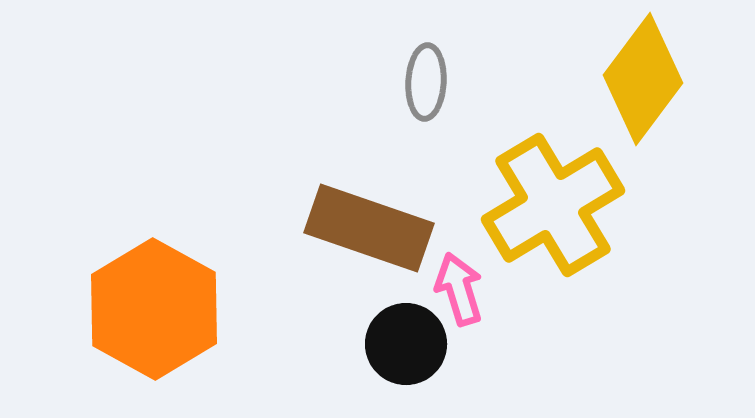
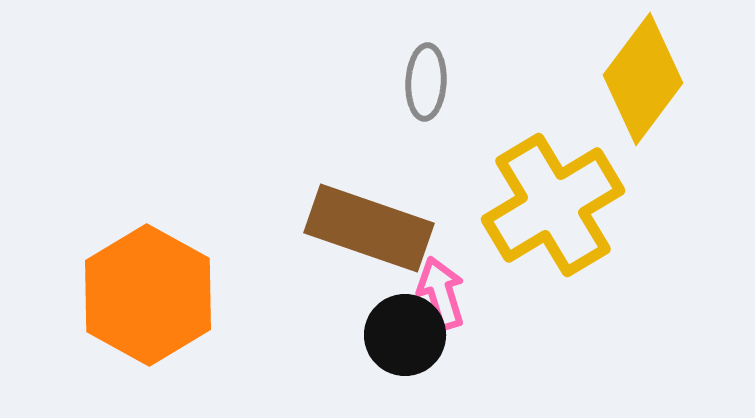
pink arrow: moved 18 px left, 4 px down
orange hexagon: moved 6 px left, 14 px up
black circle: moved 1 px left, 9 px up
